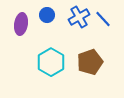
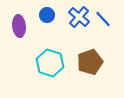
blue cross: rotated 20 degrees counterclockwise
purple ellipse: moved 2 px left, 2 px down; rotated 15 degrees counterclockwise
cyan hexagon: moved 1 px left, 1 px down; rotated 12 degrees counterclockwise
